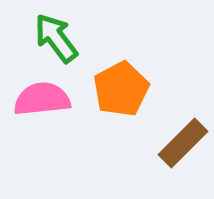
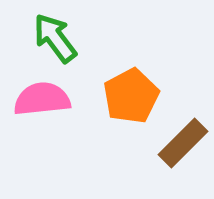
green arrow: moved 1 px left
orange pentagon: moved 10 px right, 7 px down
